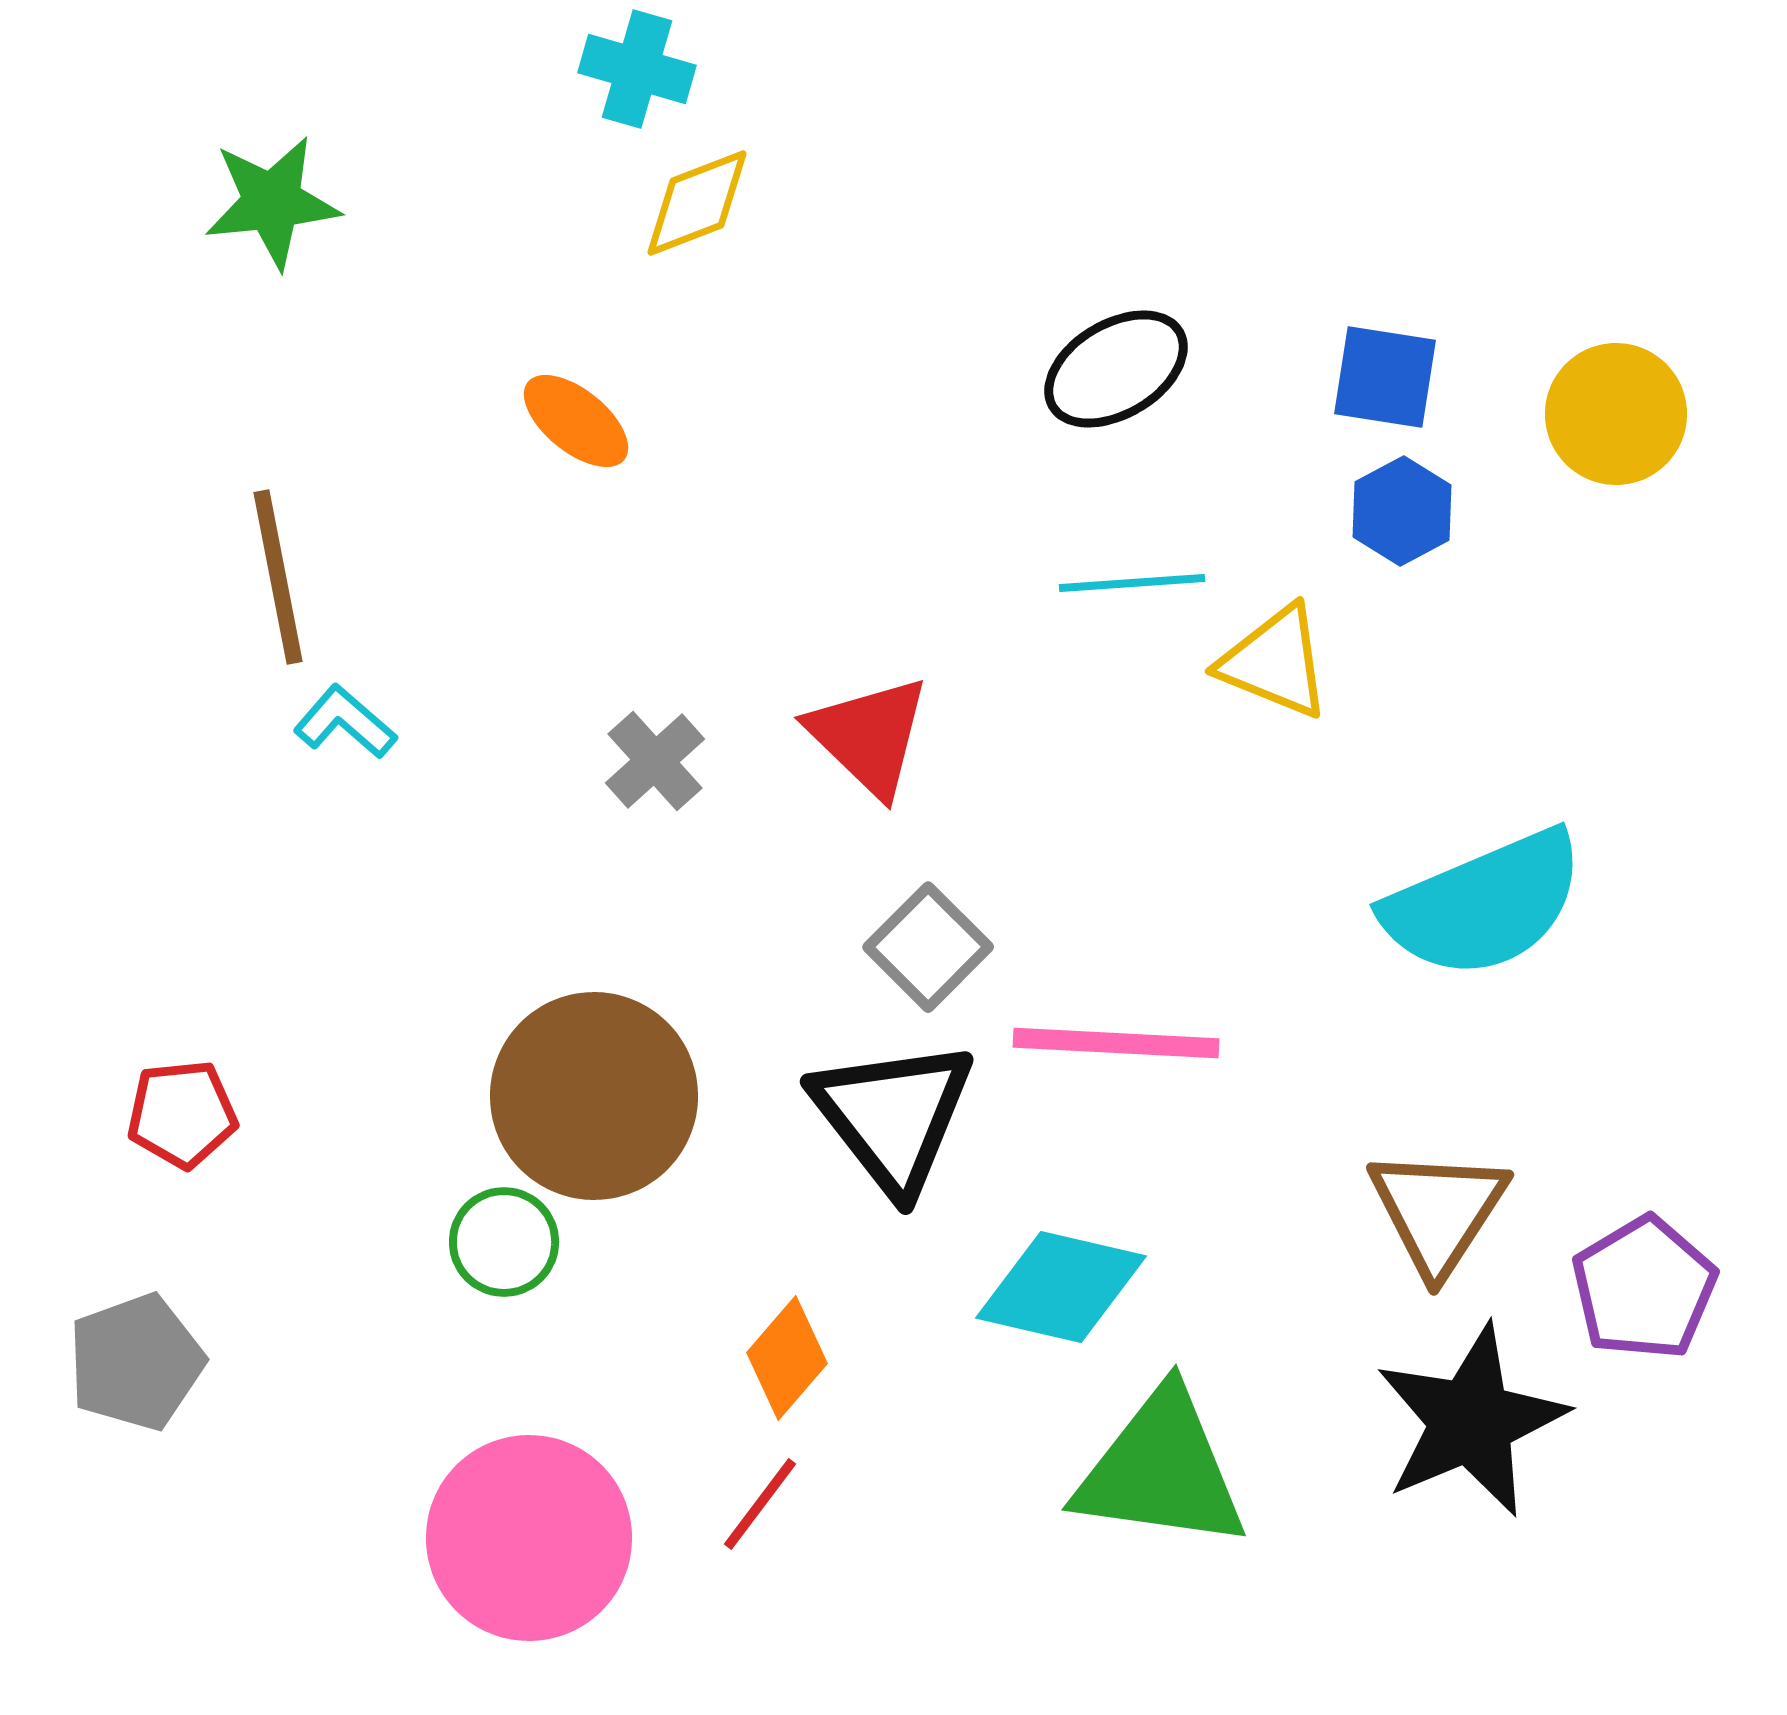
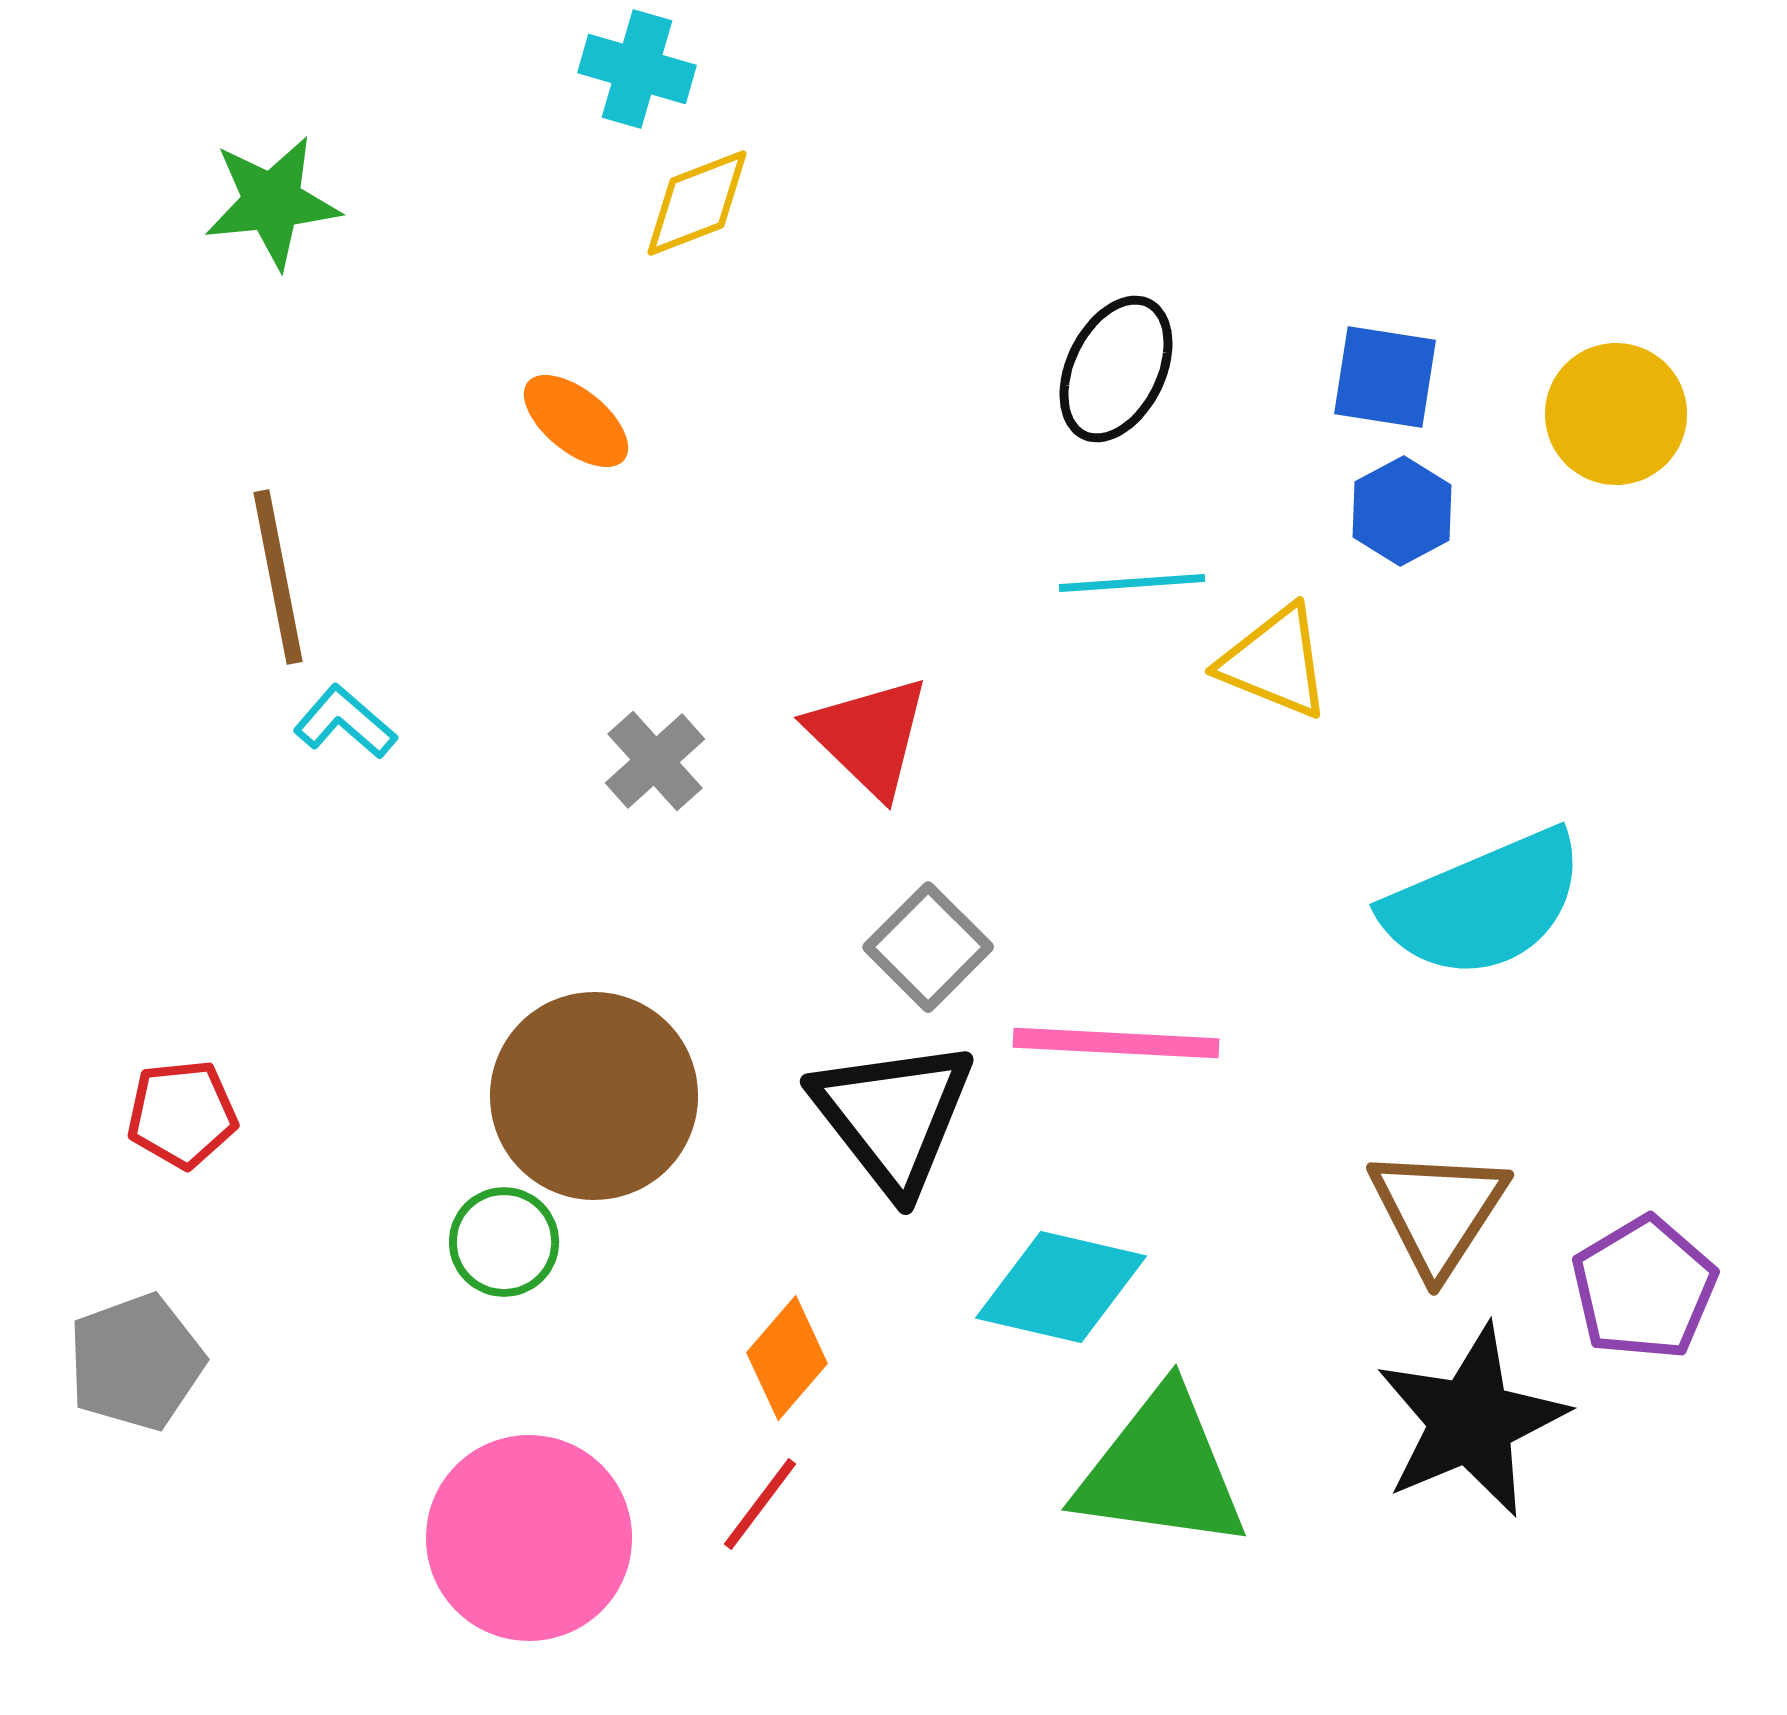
black ellipse: rotated 33 degrees counterclockwise
